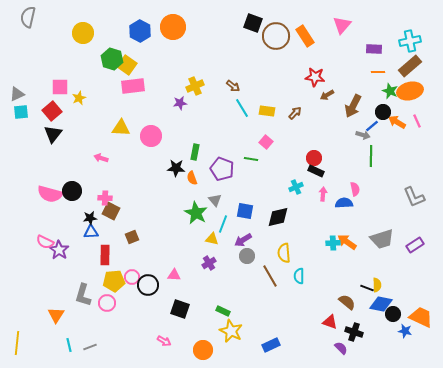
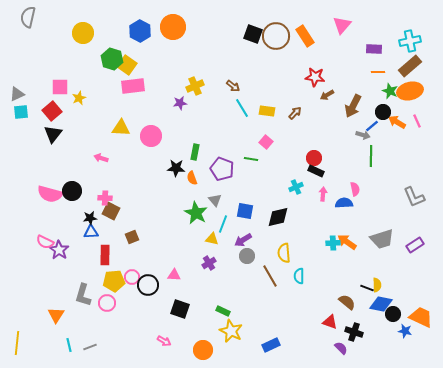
black square at (253, 23): moved 11 px down
